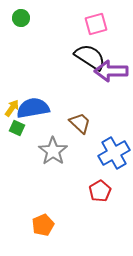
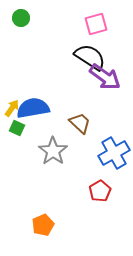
purple arrow: moved 6 px left, 6 px down; rotated 144 degrees counterclockwise
